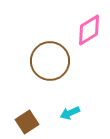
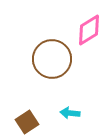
brown circle: moved 2 px right, 2 px up
cyan arrow: rotated 30 degrees clockwise
